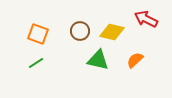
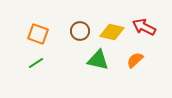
red arrow: moved 2 px left, 8 px down
